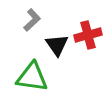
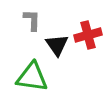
gray L-shape: rotated 45 degrees counterclockwise
